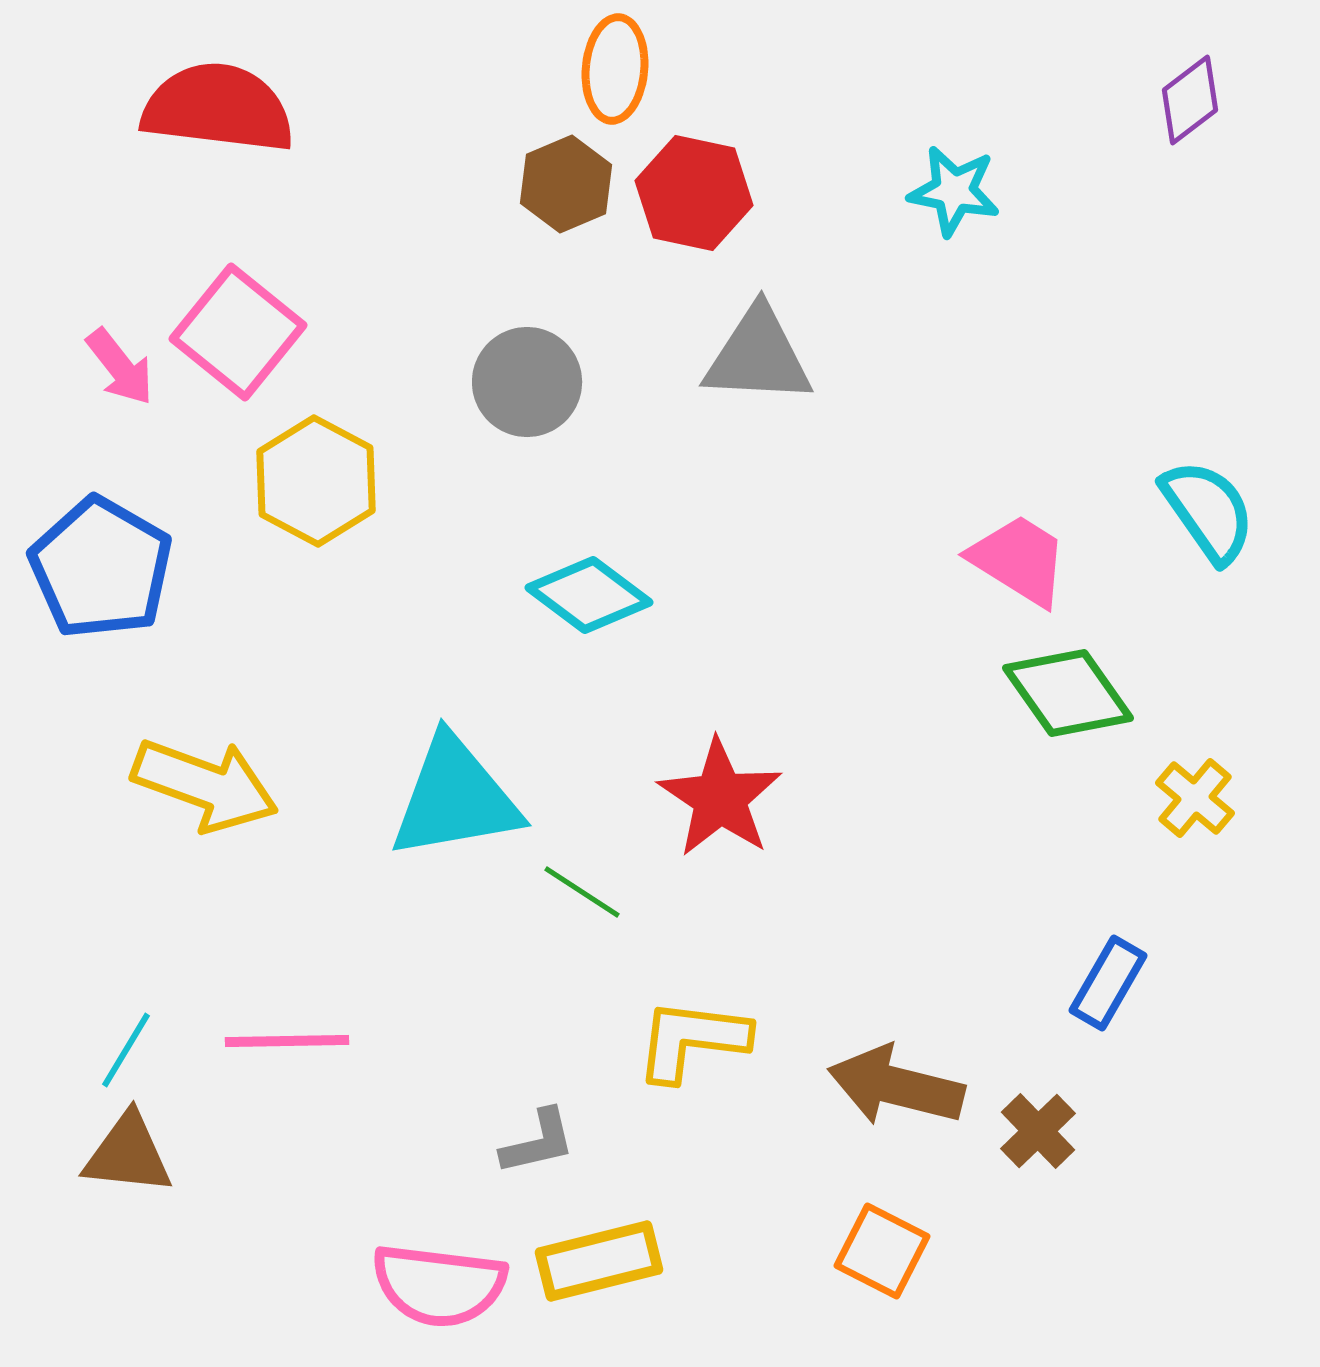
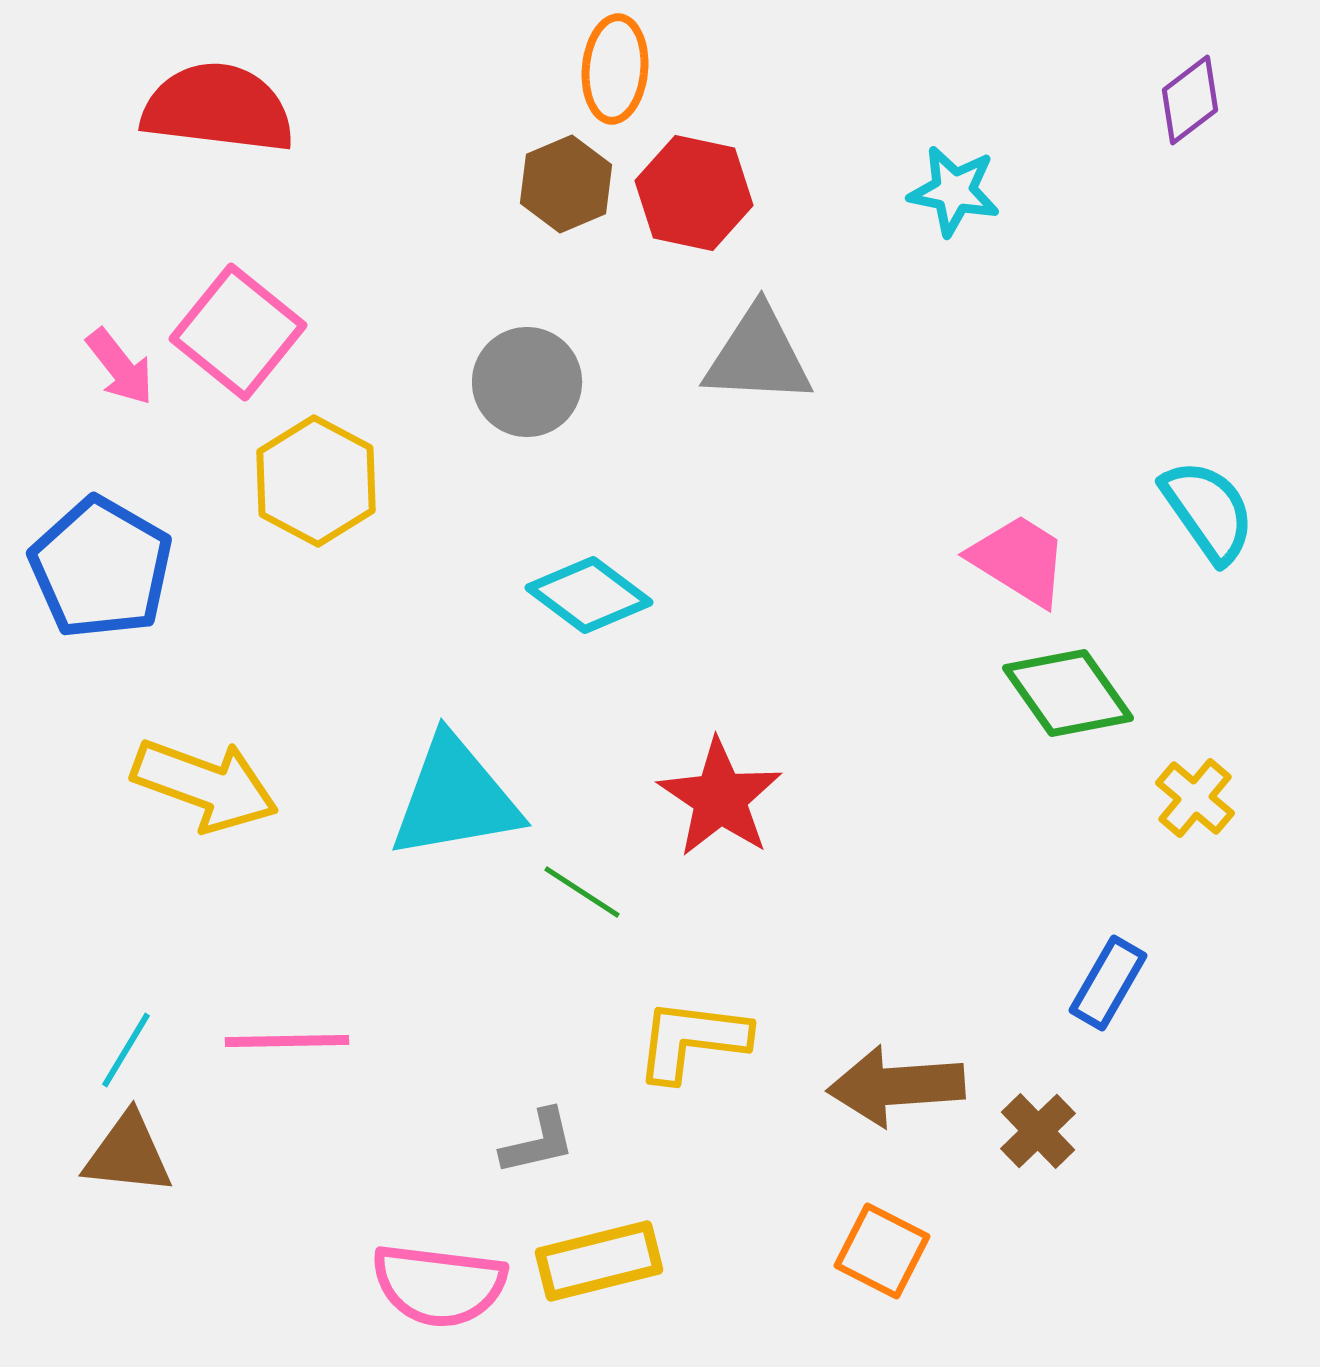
brown arrow: rotated 18 degrees counterclockwise
